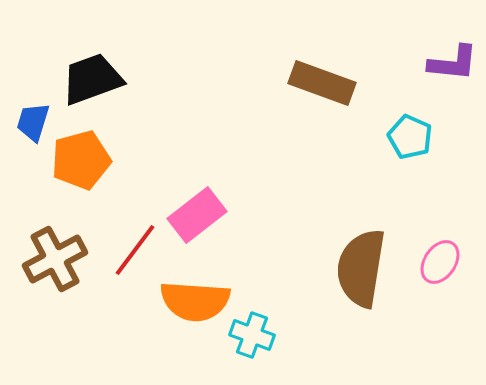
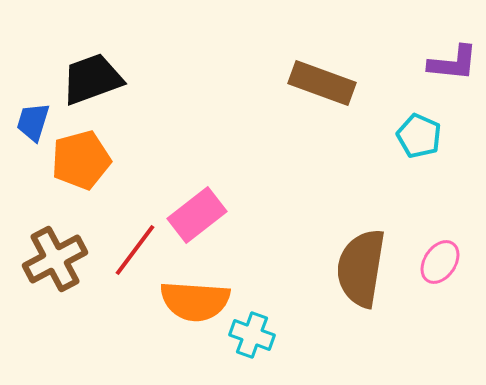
cyan pentagon: moved 9 px right, 1 px up
